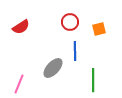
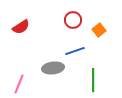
red circle: moved 3 px right, 2 px up
orange square: moved 1 px down; rotated 24 degrees counterclockwise
blue line: rotated 72 degrees clockwise
gray ellipse: rotated 40 degrees clockwise
